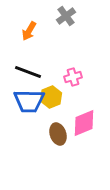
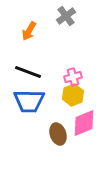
yellow hexagon: moved 22 px right, 2 px up
